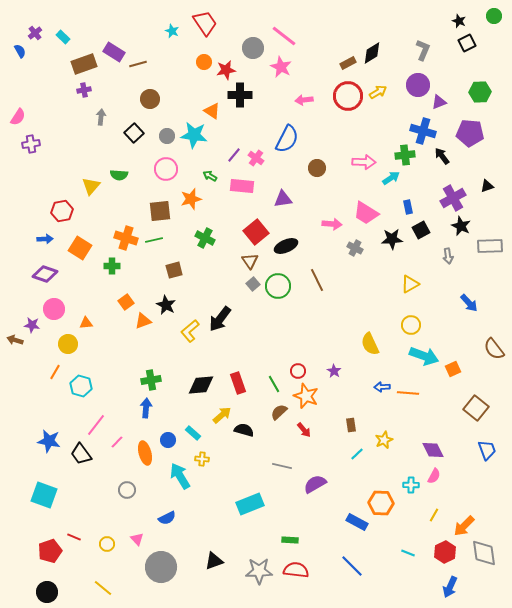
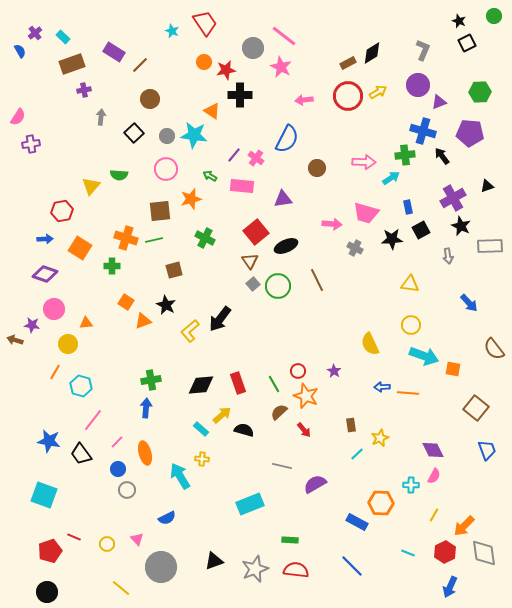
brown rectangle at (84, 64): moved 12 px left
brown line at (138, 64): moved 2 px right, 1 px down; rotated 30 degrees counterclockwise
pink trapezoid at (366, 213): rotated 16 degrees counterclockwise
yellow triangle at (410, 284): rotated 36 degrees clockwise
orange square at (126, 302): rotated 21 degrees counterclockwise
orange square at (453, 369): rotated 35 degrees clockwise
pink line at (96, 425): moved 3 px left, 5 px up
cyan rectangle at (193, 433): moved 8 px right, 4 px up
blue circle at (168, 440): moved 50 px left, 29 px down
yellow star at (384, 440): moved 4 px left, 2 px up
gray star at (259, 571): moved 4 px left, 2 px up; rotated 20 degrees counterclockwise
yellow line at (103, 588): moved 18 px right
